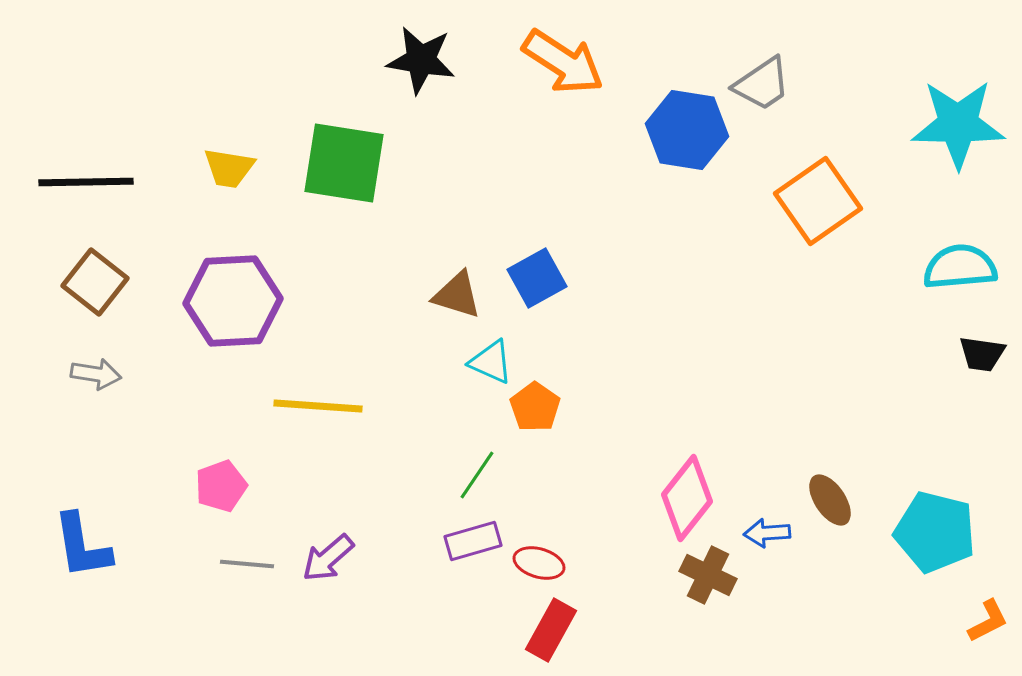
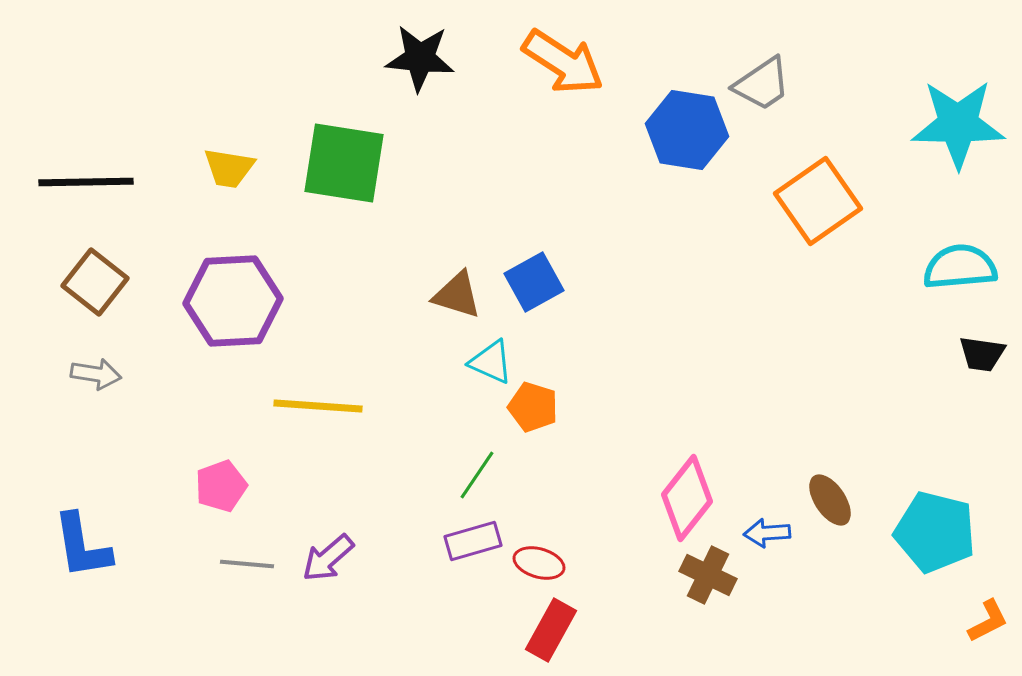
black star: moved 1 px left, 2 px up; rotated 4 degrees counterclockwise
blue square: moved 3 px left, 4 px down
orange pentagon: moved 2 px left; rotated 18 degrees counterclockwise
